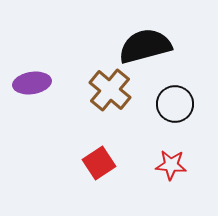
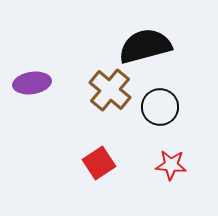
black circle: moved 15 px left, 3 px down
